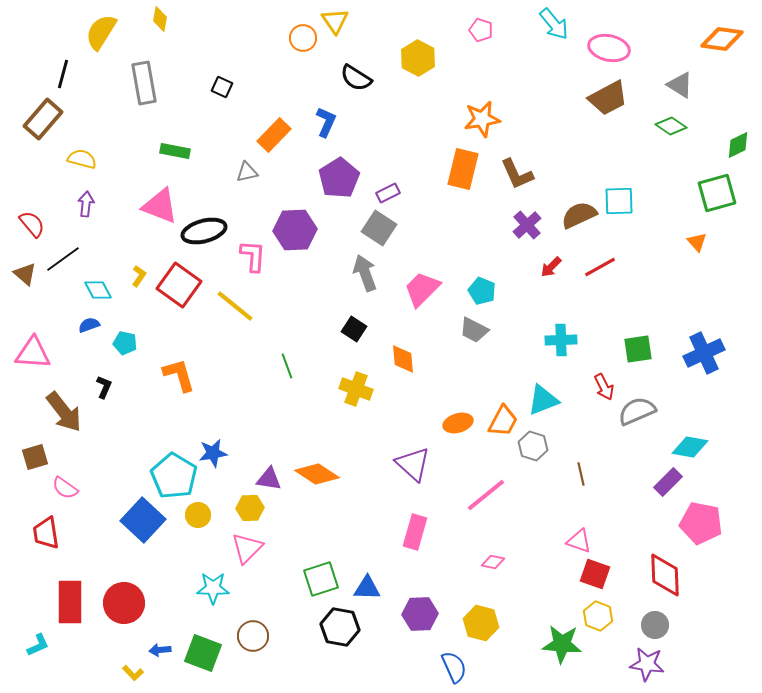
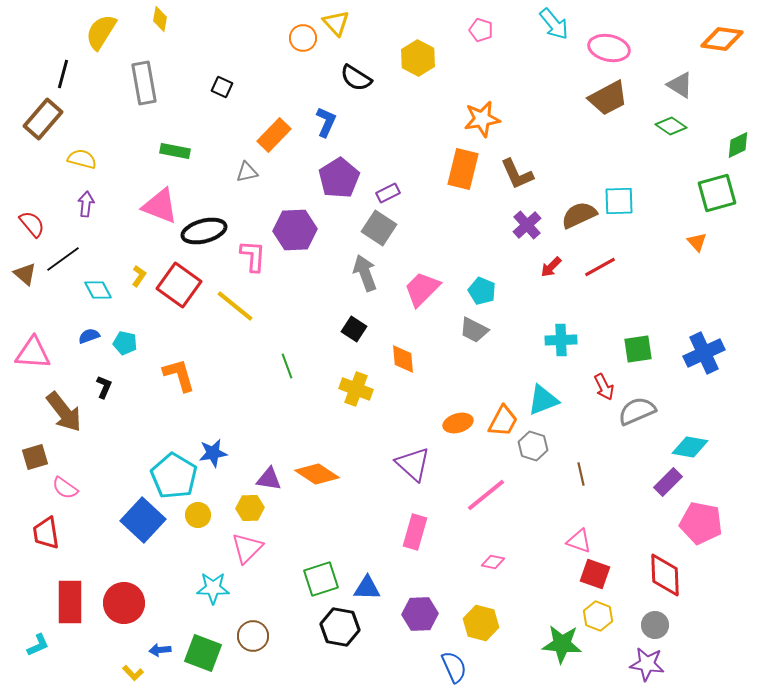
yellow triangle at (335, 21): moved 1 px right, 2 px down; rotated 8 degrees counterclockwise
blue semicircle at (89, 325): moved 11 px down
